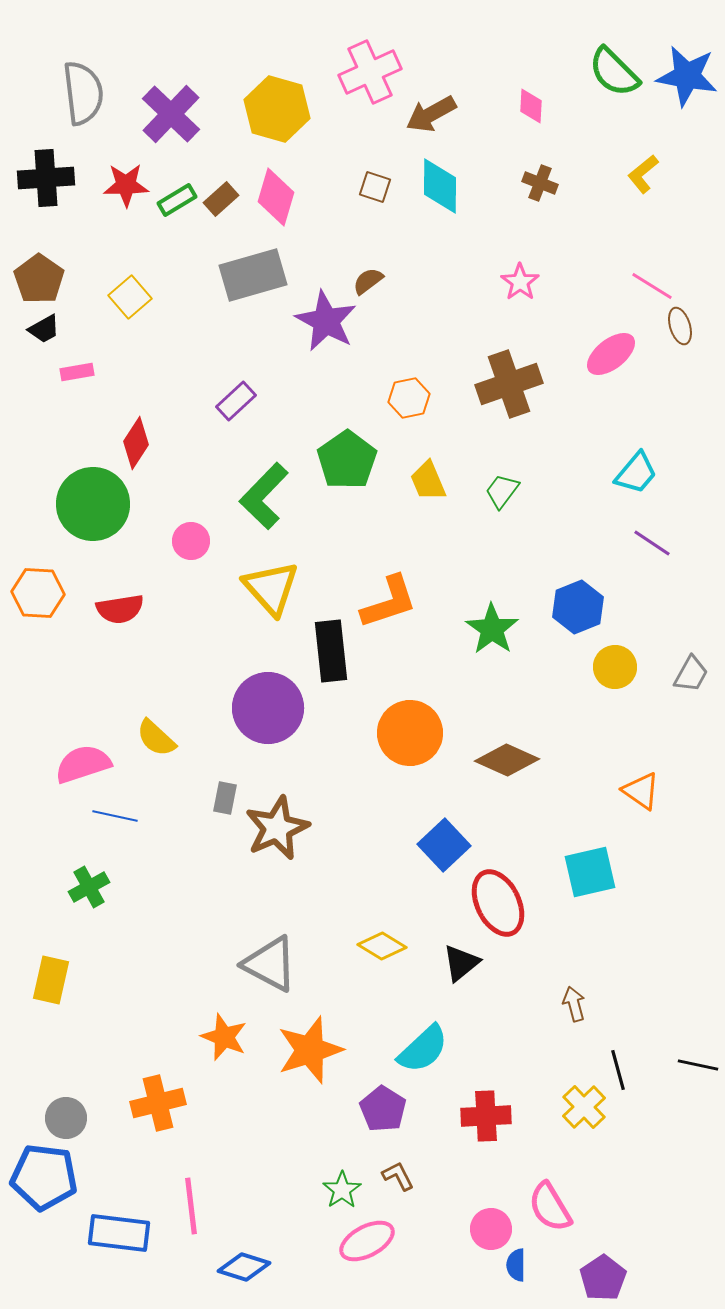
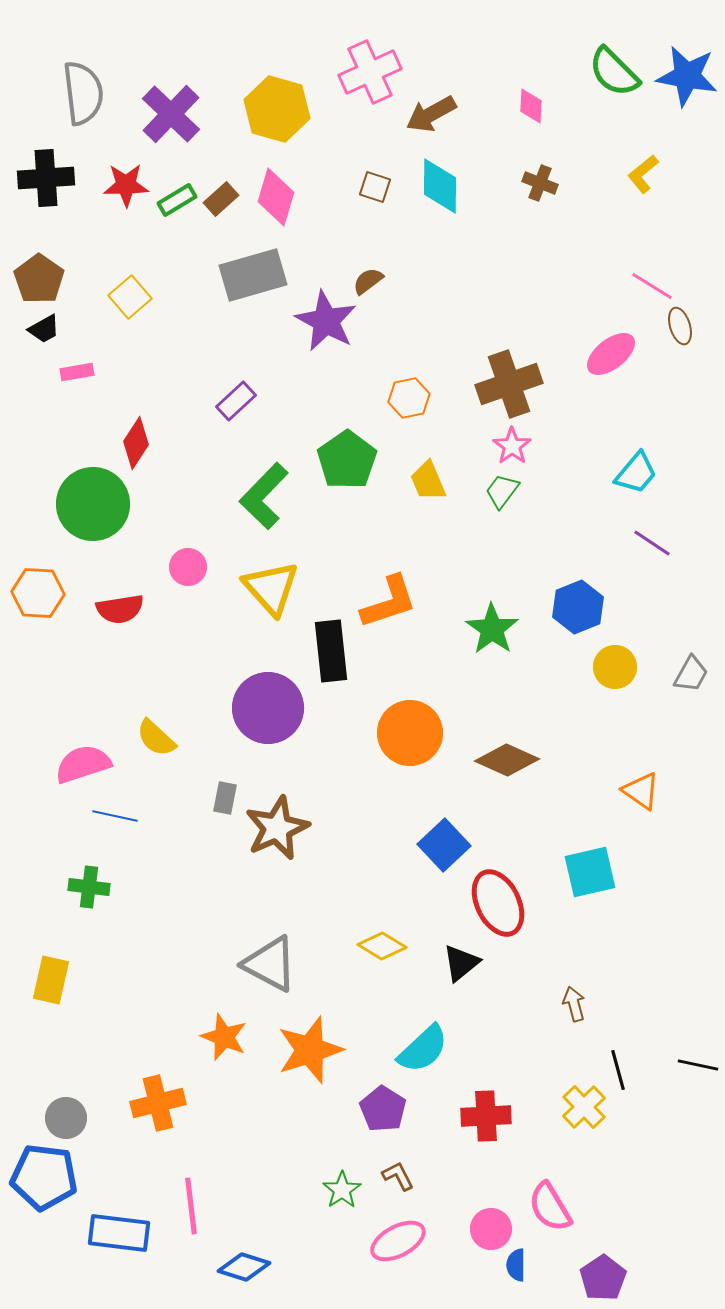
pink star at (520, 282): moved 8 px left, 164 px down
pink circle at (191, 541): moved 3 px left, 26 px down
green cross at (89, 887): rotated 36 degrees clockwise
pink ellipse at (367, 1241): moved 31 px right
